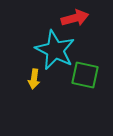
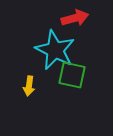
green square: moved 13 px left
yellow arrow: moved 5 px left, 7 px down
